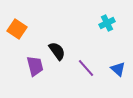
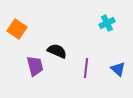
black semicircle: rotated 30 degrees counterclockwise
purple line: rotated 48 degrees clockwise
